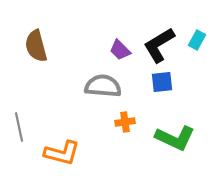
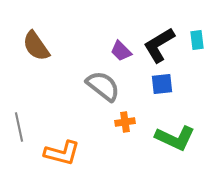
cyan rectangle: rotated 36 degrees counterclockwise
brown semicircle: rotated 20 degrees counterclockwise
purple trapezoid: moved 1 px right, 1 px down
blue square: moved 2 px down
gray semicircle: rotated 33 degrees clockwise
